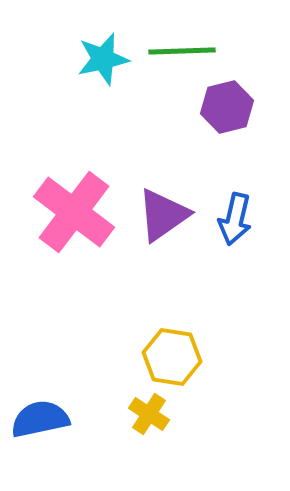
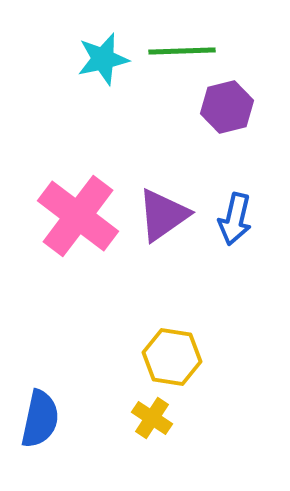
pink cross: moved 4 px right, 4 px down
yellow cross: moved 3 px right, 4 px down
blue semicircle: rotated 114 degrees clockwise
